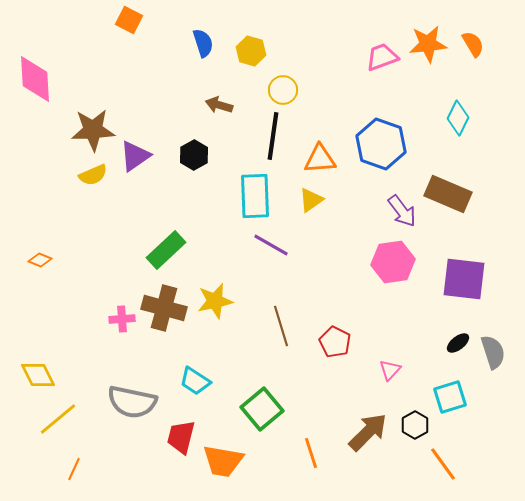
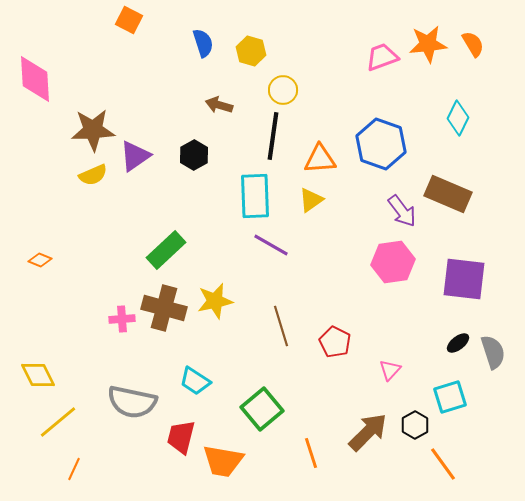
yellow line at (58, 419): moved 3 px down
